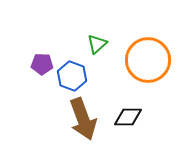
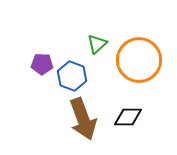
orange circle: moved 9 px left
